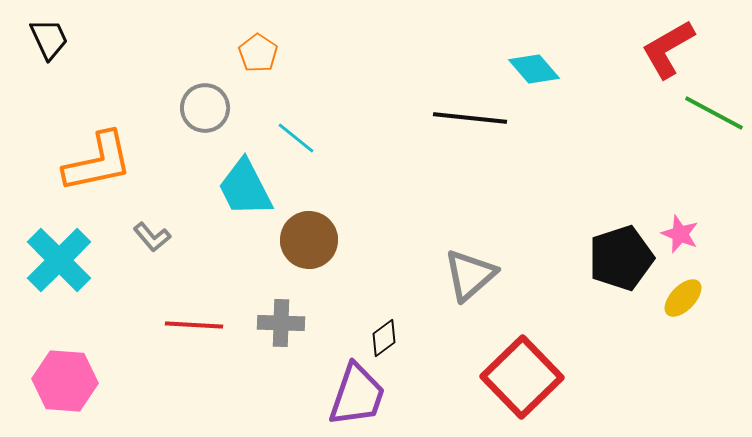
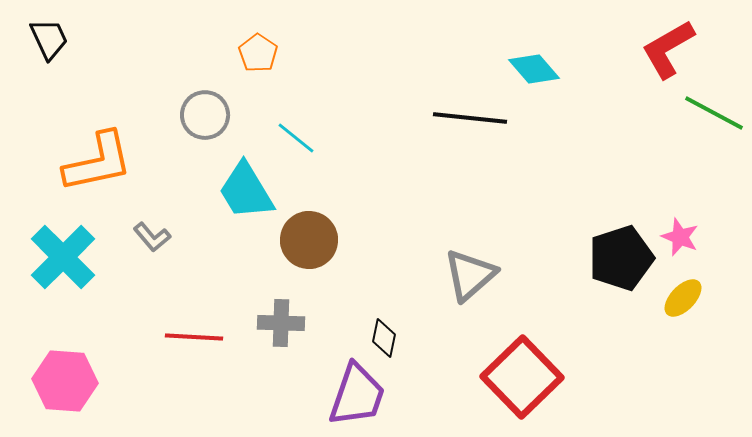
gray circle: moved 7 px down
cyan trapezoid: moved 1 px right, 3 px down; rotated 4 degrees counterclockwise
pink star: moved 3 px down
cyan cross: moved 4 px right, 3 px up
red line: moved 12 px down
black diamond: rotated 42 degrees counterclockwise
